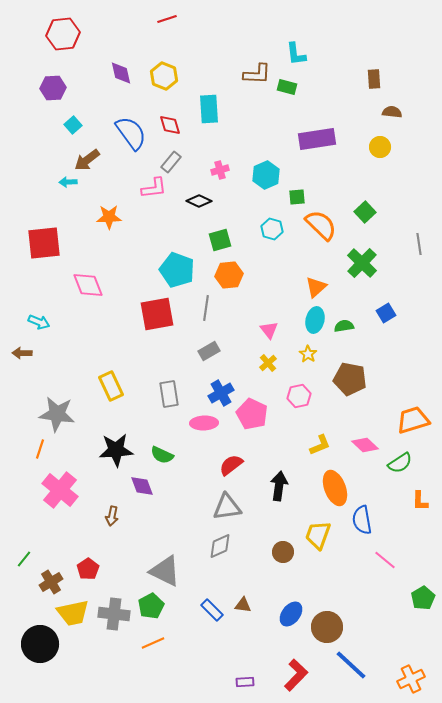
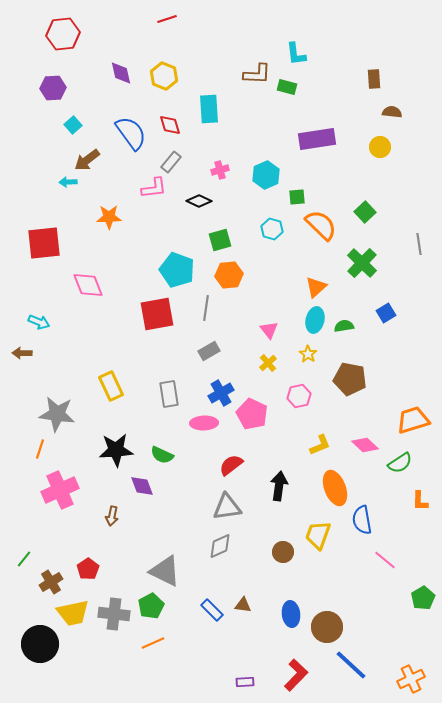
pink cross at (60, 490): rotated 27 degrees clockwise
blue ellipse at (291, 614): rotated 45 degrees counterclockwise
